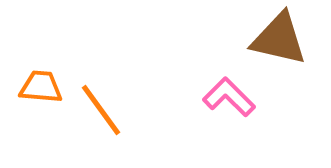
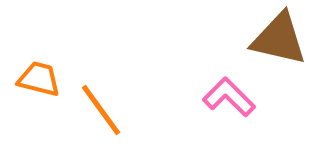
orange trapezoid: moved 2 px left, 8 px up; rotated 9 degrees clockwise
